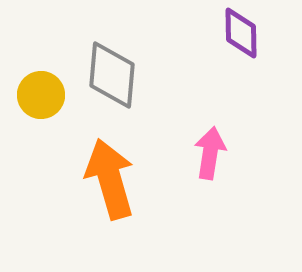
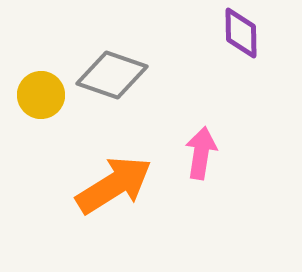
gray diamond: rotated 76 degrees counterclockwise
pink arrow: moved 9 px left
orange arrow: moved 4 px right, 6 px down; rotated 74 degrees clockwise
